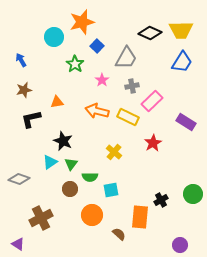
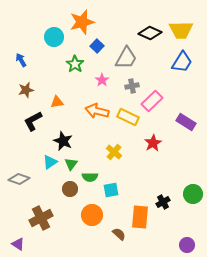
brown star: moved 2 px right
black L-shape: moved 2 px right, 2 px down; rotated 15 degrees counterclockwise
black cross: moved 2 px right, 2 px down
purple circle: moved 7 px right
